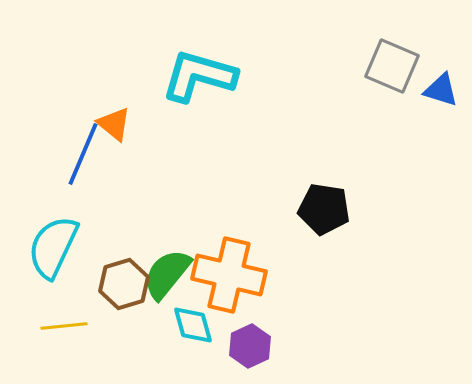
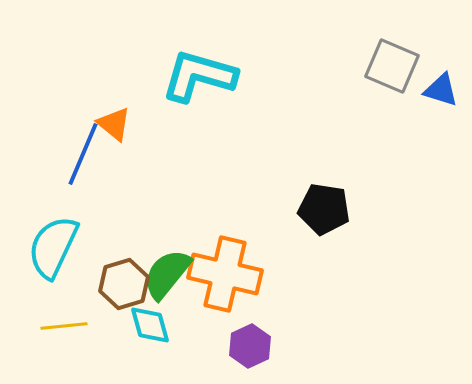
orange cross: moved 4 px left, 1 px up
cyan diamond: moved 43 px left
